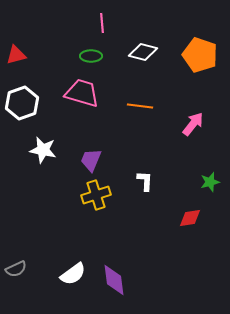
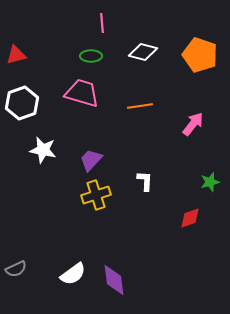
orange line: rotated 15 degrees counterclockwise
purple trapezoid: rotated 20 degrees clockwise
red diamond: rotated 10 degrees counterclockwise
